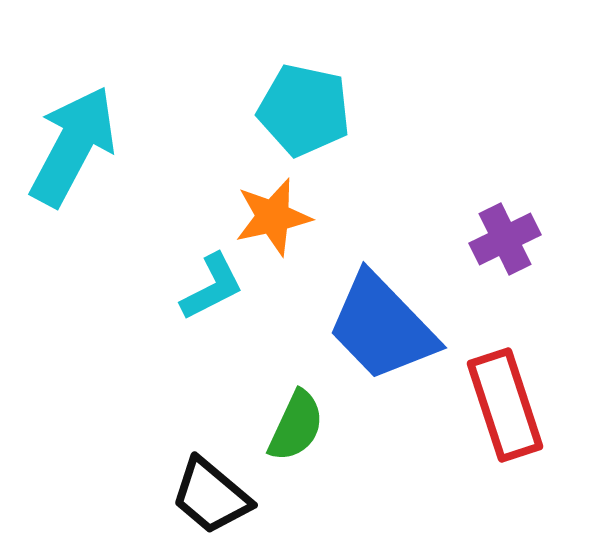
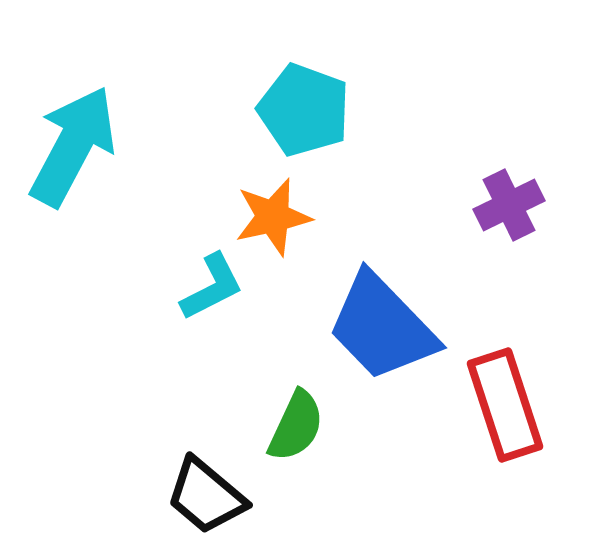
cyan pentagon: rotated 8 degrees clockwise
purple cross: moved 4 px right, 34 px up
black trapezoid: moved 5 px left
